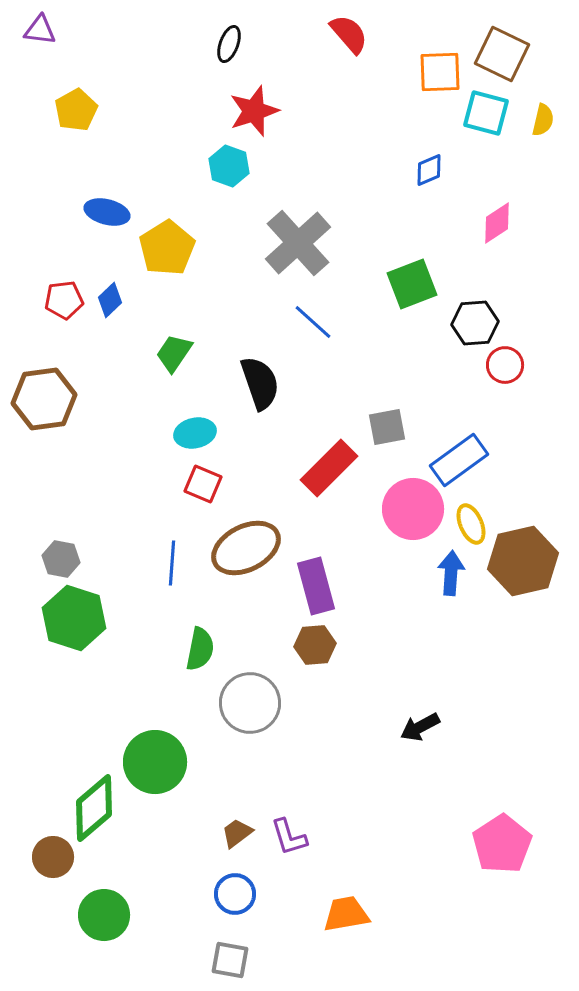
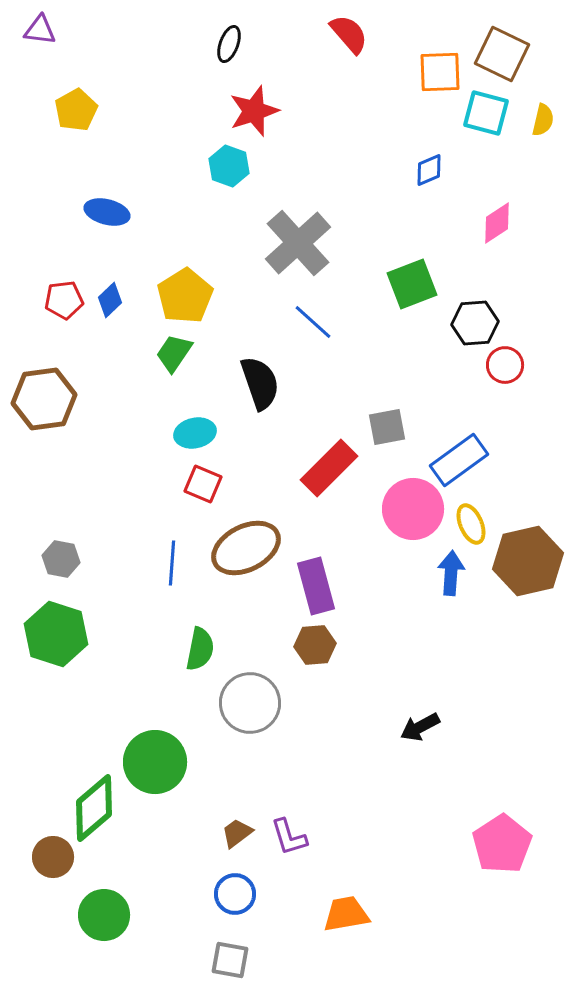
yellow pentagon at (167, 248): moved 18 px right, 48 px down
brown hexagon at (523, 561): moved 5 px right
green hexagon at (74, 618): moved 18 px left, 16 px down
